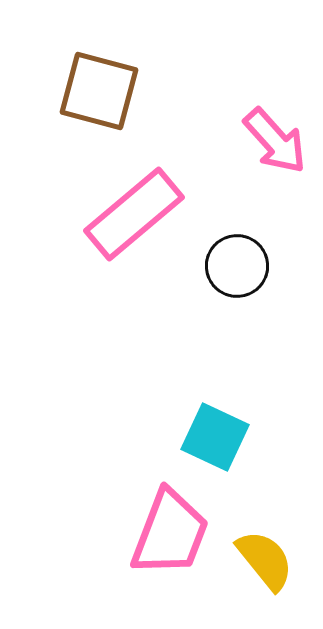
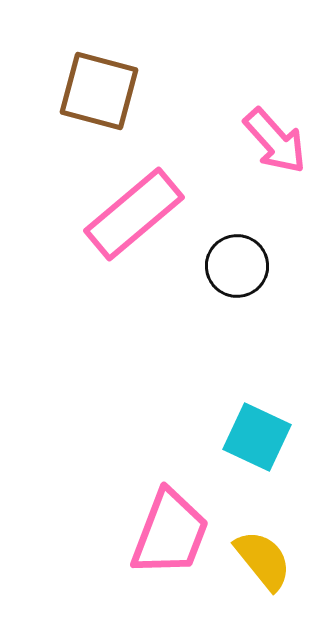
cyan square: moved 42 px right
yellow semicircle: moved 2 px left
